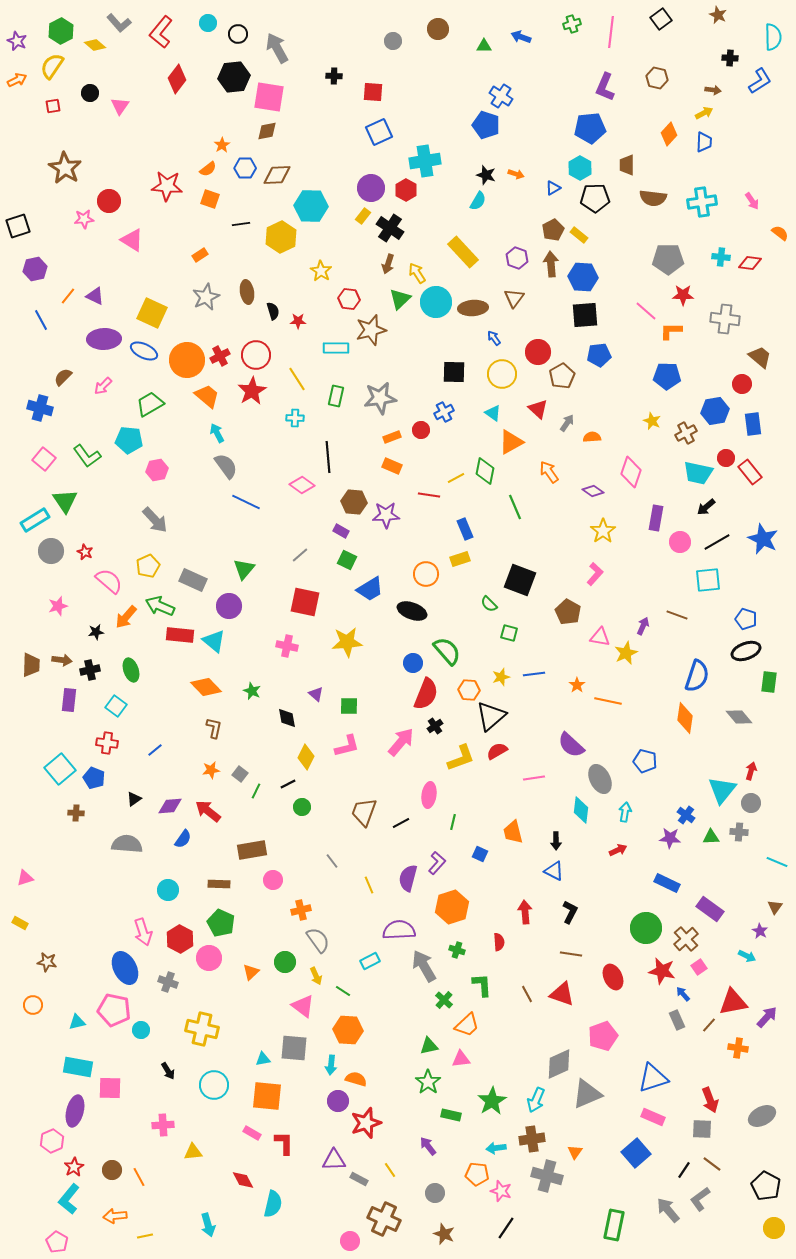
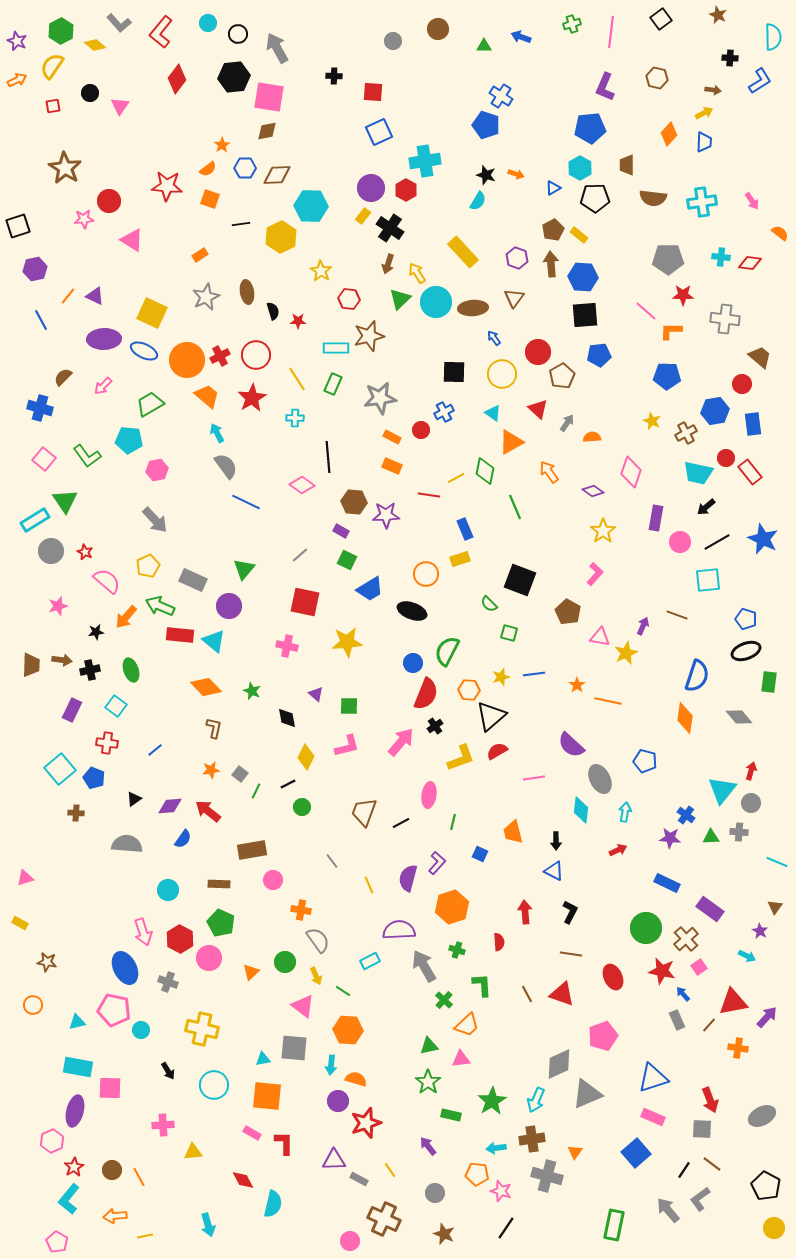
brown star at (371, 330): moved 2 px left, 6 px down
red star at (252, 391): moved 7 px down
green rectangle at (336, 396): moved 3 px left, 12 px up; rotated 10 degrees clockwise
orange rectangle at (392, 437): rotated 48 degrees clockwise
pink semicircle at (109, 581): moved 2 px left
green semicircle at (447, 651): rotated 112 degrees counterclockwise
purple rectangle at (69, 700): moved 3 px right, 10 px down; rotated 20 degrees clockwise
orange cross at (301, 910): rotated 24 degrees clockwise
